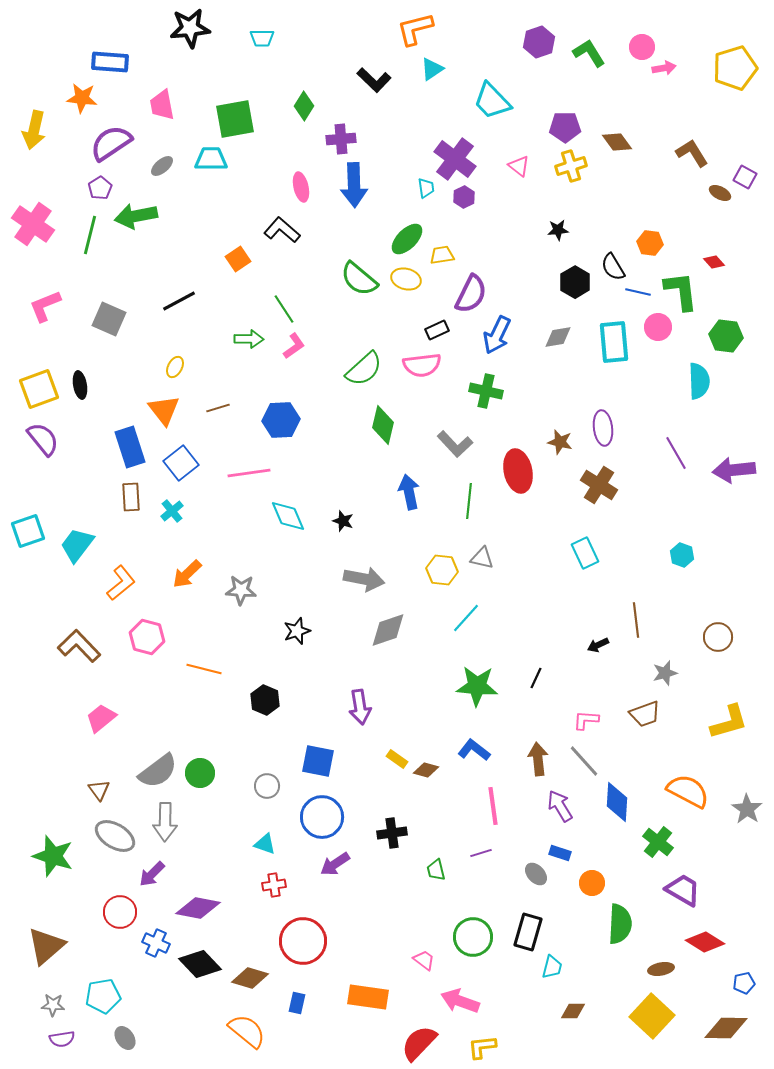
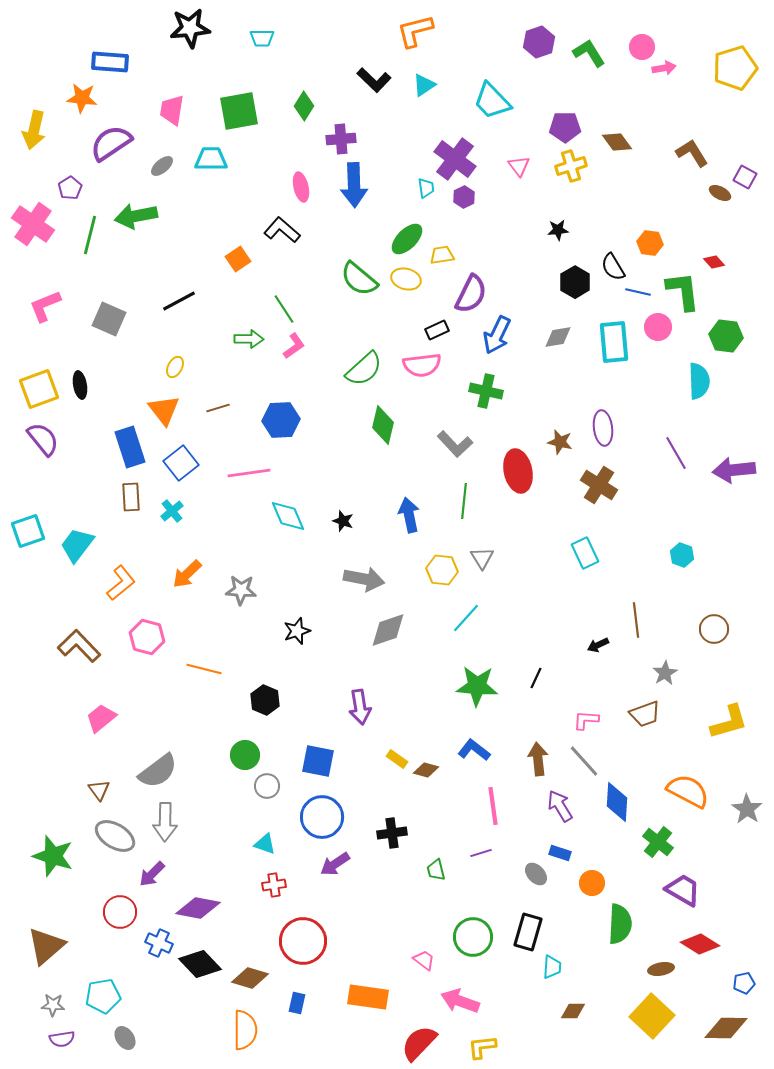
orange L-shape at (415, 29): moved 2 px down
cyan triangle at (432, 69): moved 8 px left, 16 px down
pink trapezoid at (162, 105): moved 10 px right, 5 px down; rotated 20 degrees clockwise
green square at (235, 119): moved 4 px right, 8 px up
pink triangle at (519, 166): rotated 15 degrees clockwise
purple pentagon at (100, 188): moved 30 px left
green L-shape at (681, 291): moved 2 px right
blue arrow at (409, 492): moved 23 px down
green line at (469, 501): moved 5 px left
gray triangle at (482, 558): rotated 45 degrees clockwise
brown circle at (718, 637): moved 4 px left, 8 px up
gray star at (665, 673): rotated 15 degrees counterclockwise
green circle at (200, 773): moved 45 px right, 18 px up
red diamond at (705, 942): moved 5 px left, 2 px down
blue cross at (156, 943): moved 3 px right
cyan trapezoid at (552, 967): rotated 10 degrees counterclockwise
orange semicircle at (247, 1031): moved 2 px left, 1 px up; rotated 51 degrees clockwise
